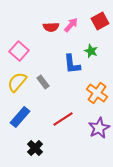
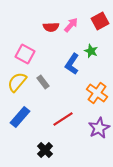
pink square: moved 6 px right, 3 px down; rotated 12 degrees counterclockwise
blue L-shape: rotated 40 degrees clockwise
black cross: moved 10 px right, 2 px down
